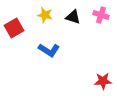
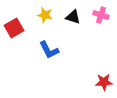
blue L-shape: rotated 30 degrees clockwise
red star: moved 1 px right, 1 px down
